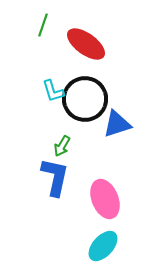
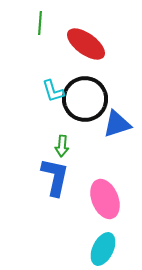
green line: moved 3 px left, 2 px up; rotated 15 degrees counterclockwise
green arrow: rotated 25 degrees counterclockwise
cyan ellipse: moved 3 px down; rotated 16 degrees counterclockwise
